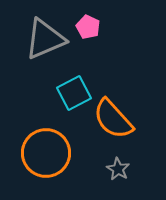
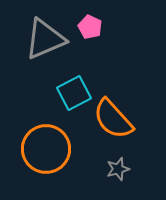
pink pentagon: moved 2 px right
orange circle: moved 4 px up
gray star: rotated 25 degrees clockwise
